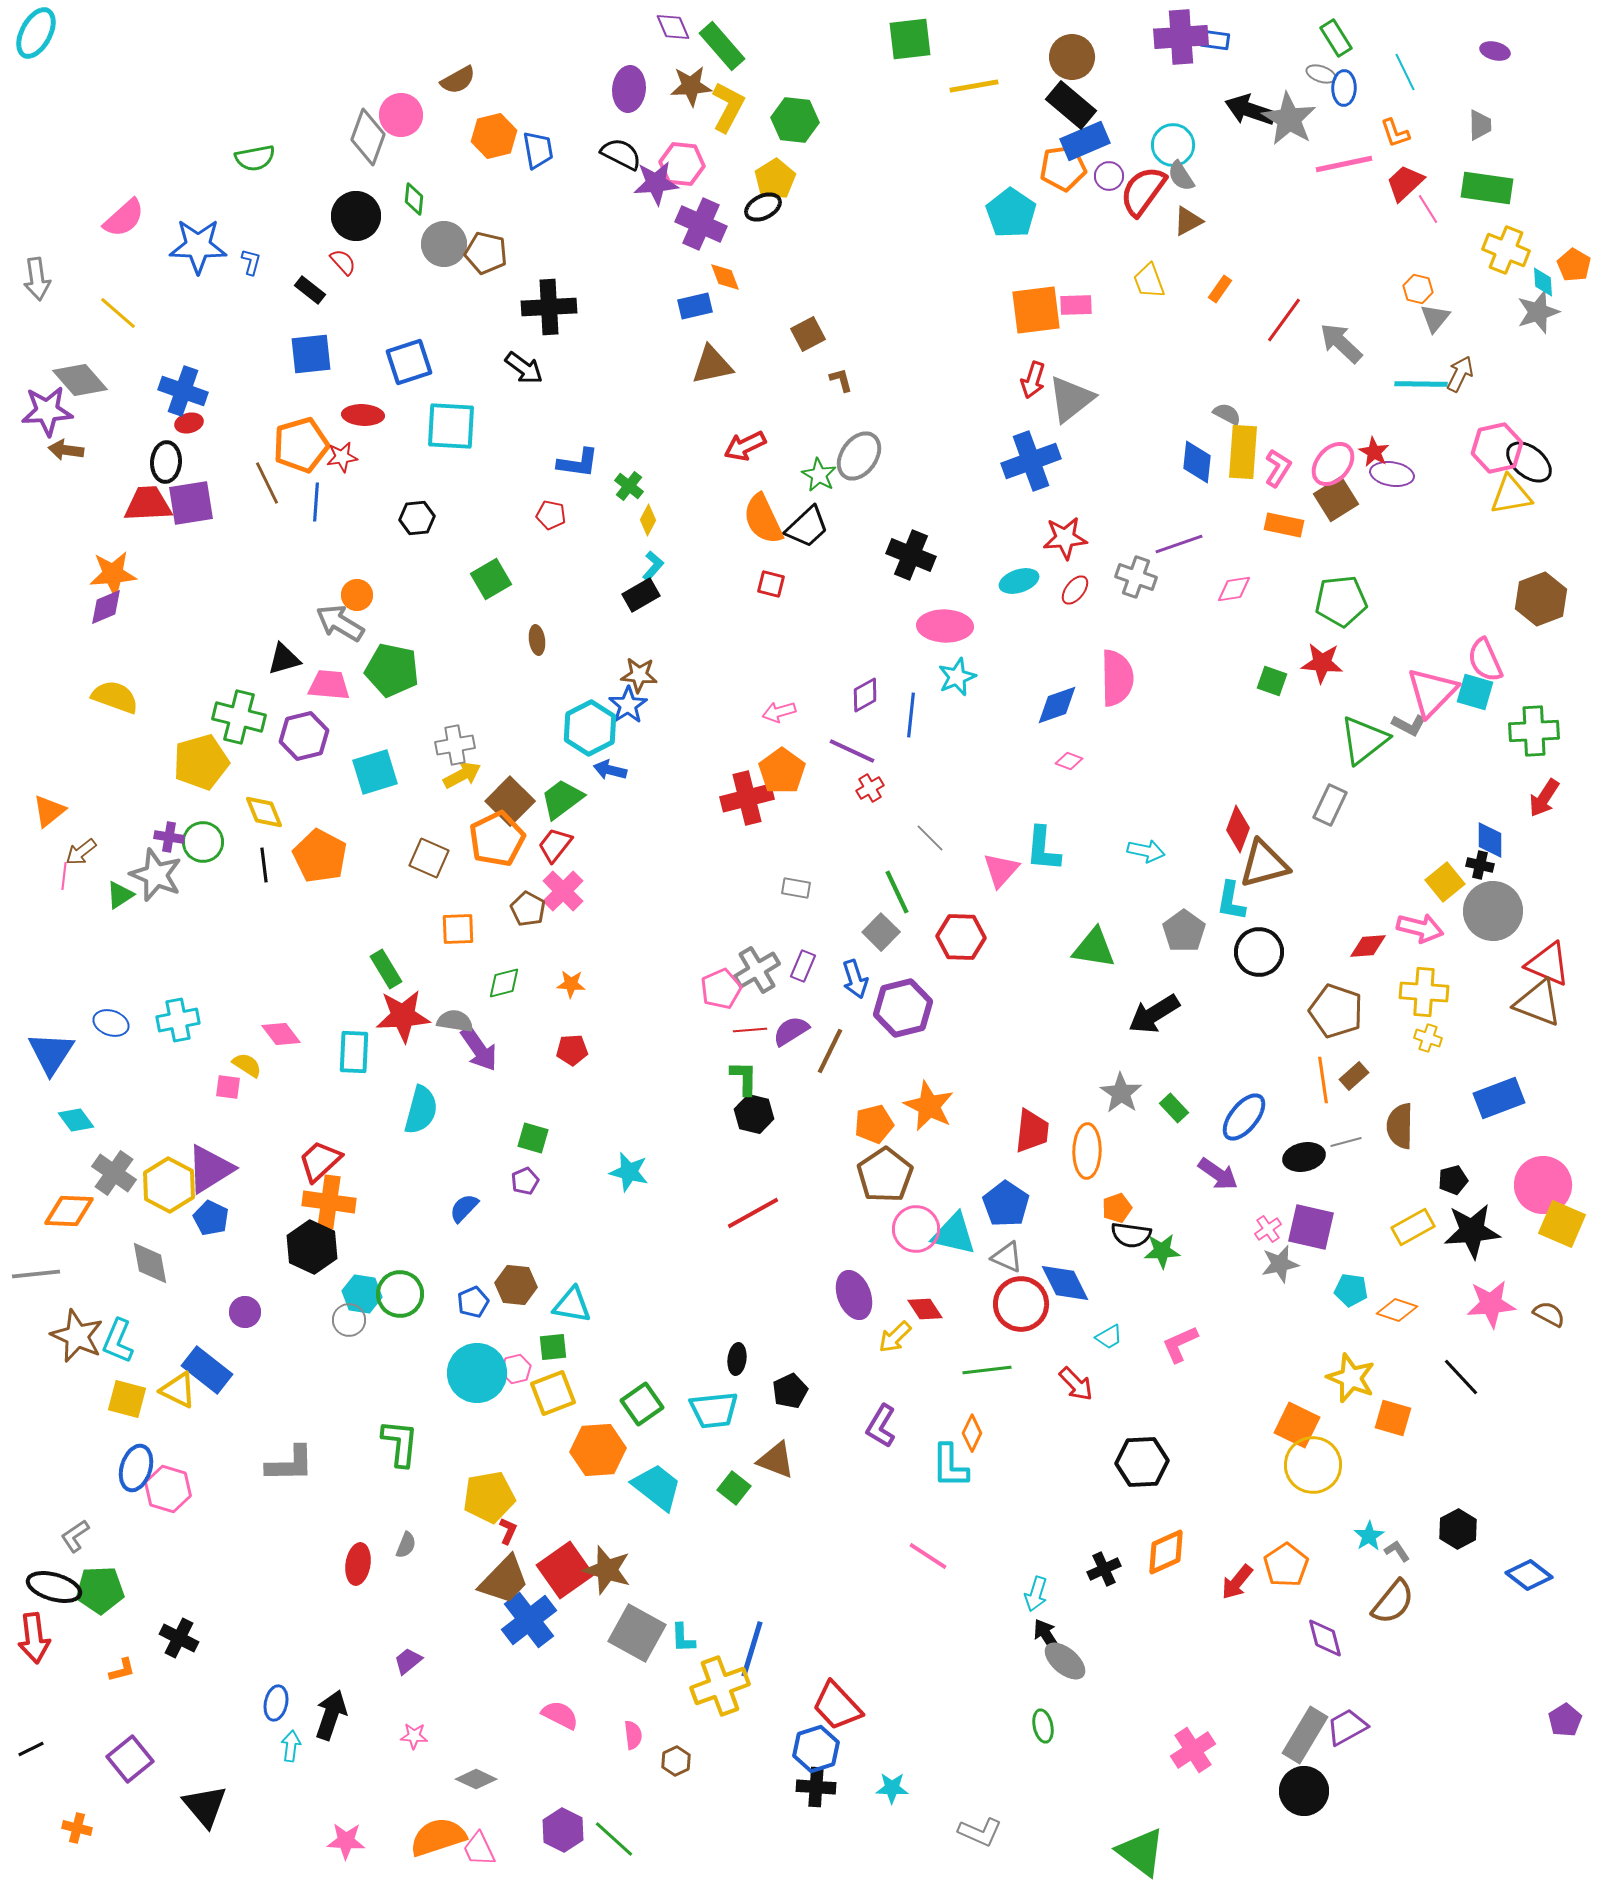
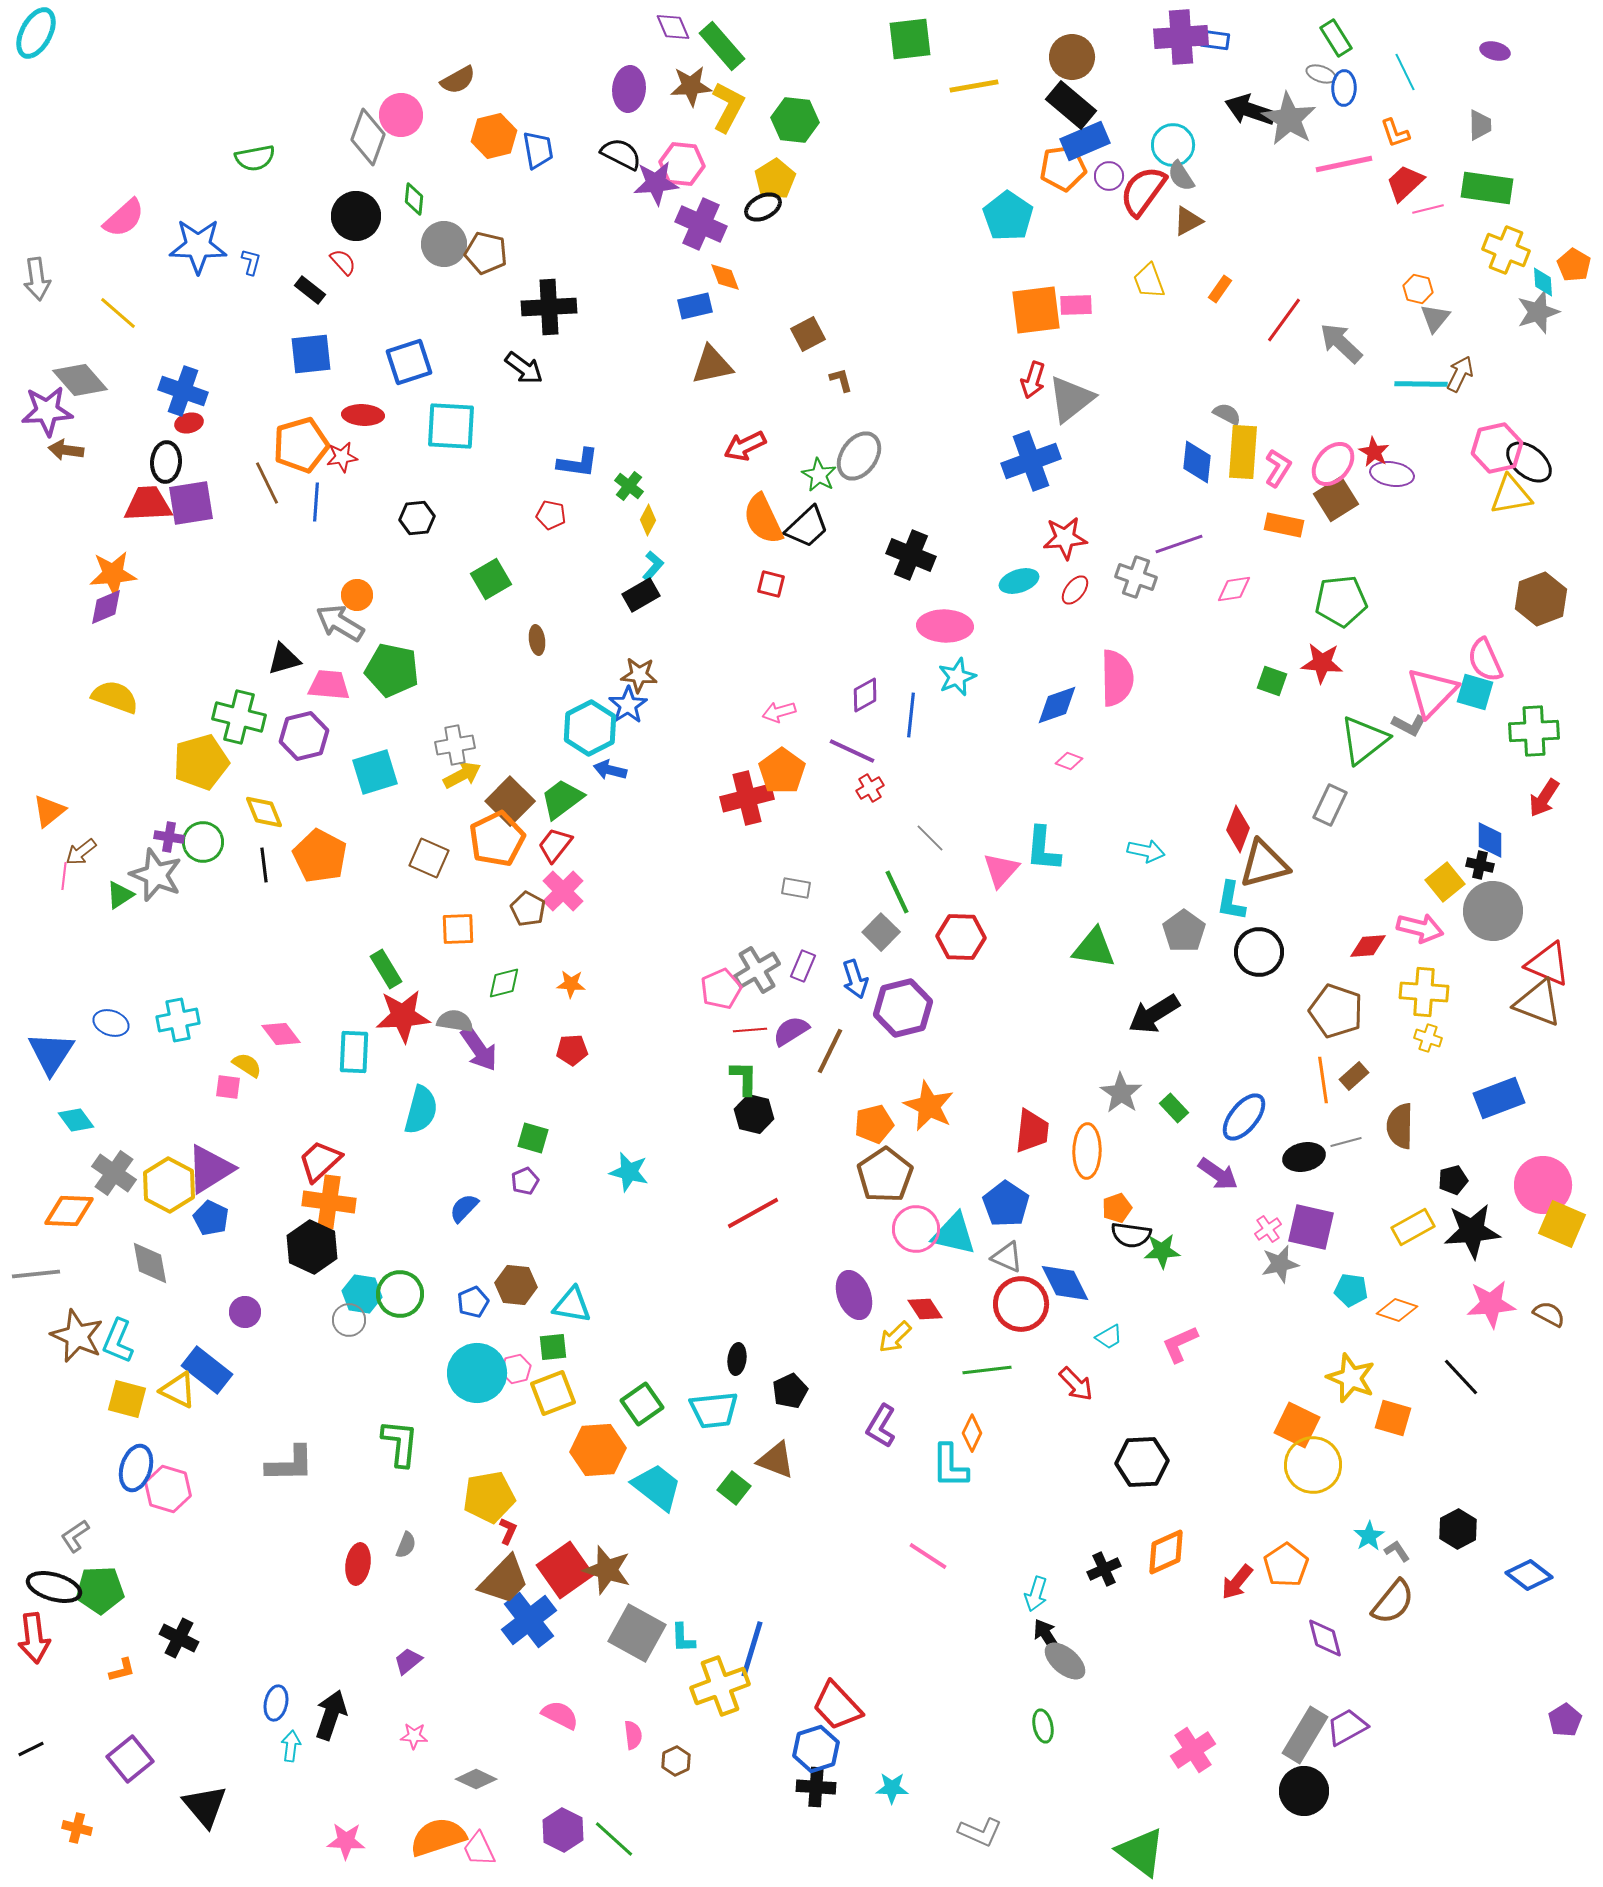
pink line at (1428, 209): rotated 72 degrees counterclockwise
cyan pentagon at (1011, 213): moved 3 px left, 3 px down
